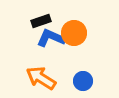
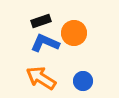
blue L-shape: moved 6 px left, 5 px down
